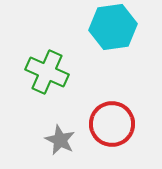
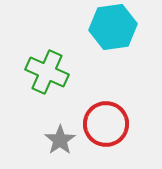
red circle: moved 6 px left
gray star: rotated 12 degrees clockwise
